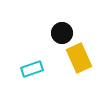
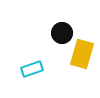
yellow rectangle: moved 3 px right, 4 px up; rotated 40 degrees clockwise
